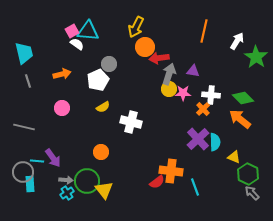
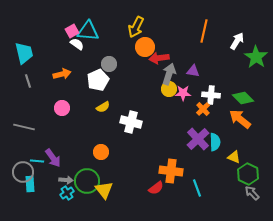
red semicircle at (157, 182): moved 1 px left, 6 px down
cyan line at (195, 187): moved 2 px right, 1 px down
